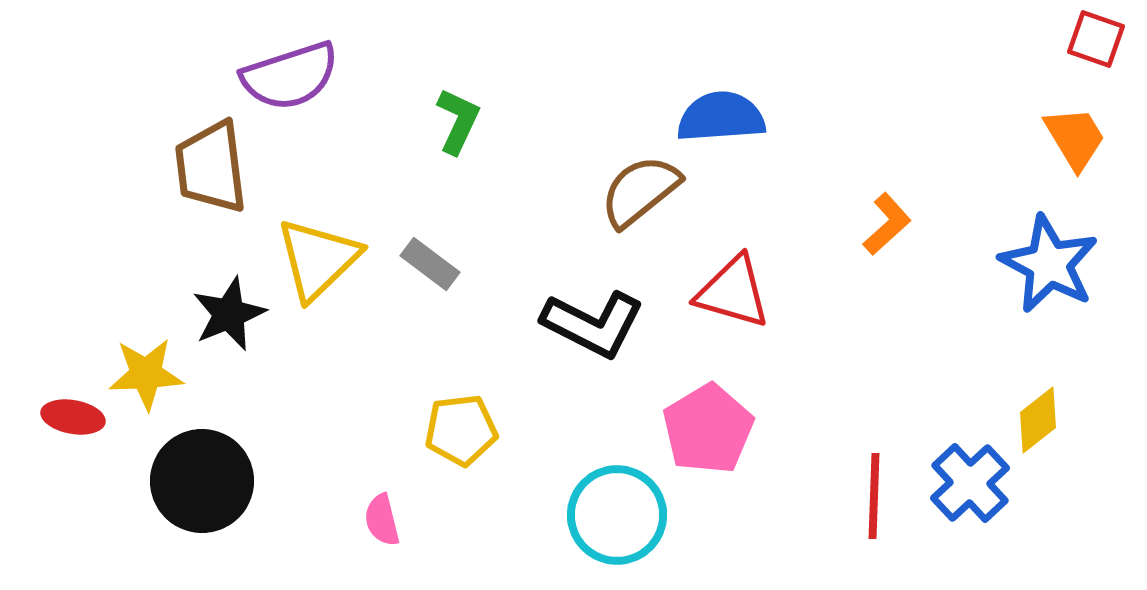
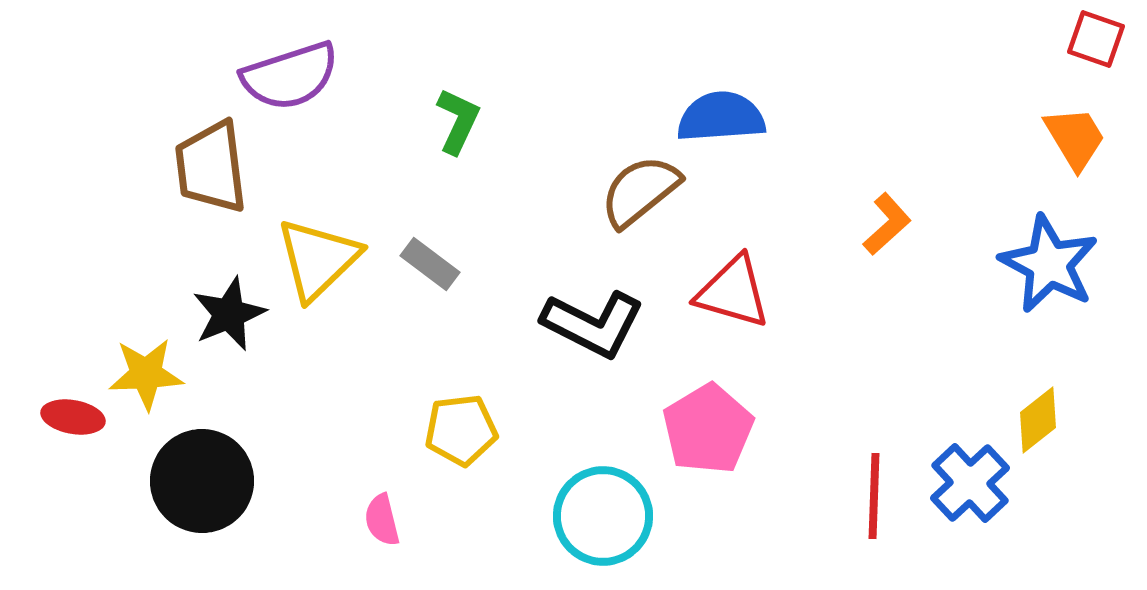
cyan circle: moved 14 px left, 1 px down
